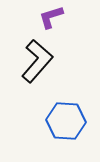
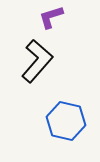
blue hexagon: rotated 9 degrees clockwise
